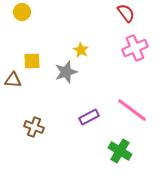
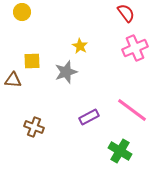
yellow star: moved 1 px left, 4 px up
